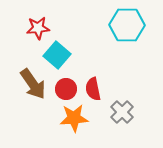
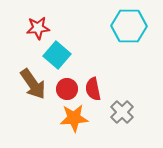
cyan hexagon: moved 2 px right, 1 px down
red circle: moved 1 px right
